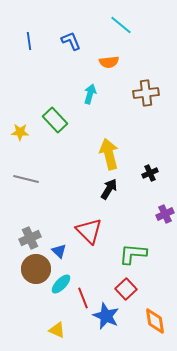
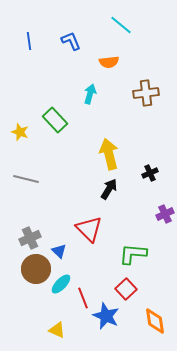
yellow star: rotated 18 degrees clockwise
red triangle: moved 2 px up
